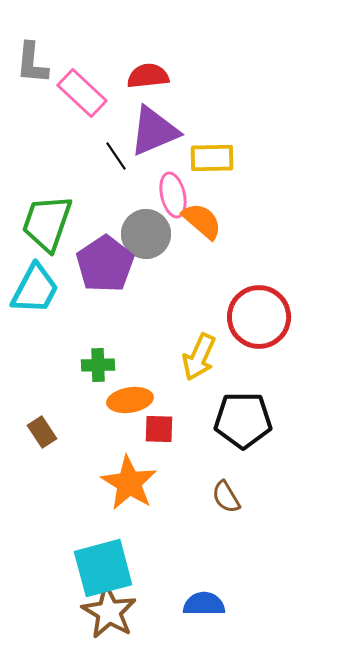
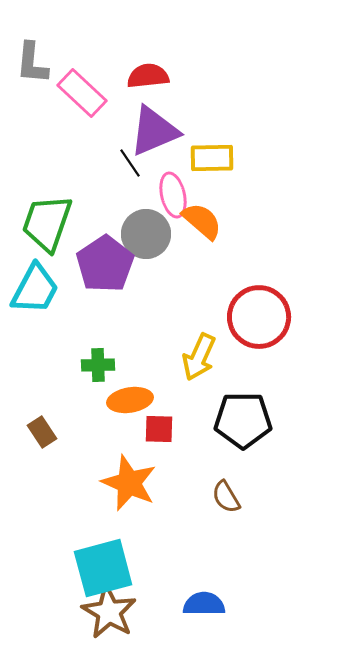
black line: moved 14 px right, 7 px down
orange star: rotated 8 degrees counterclockwise
